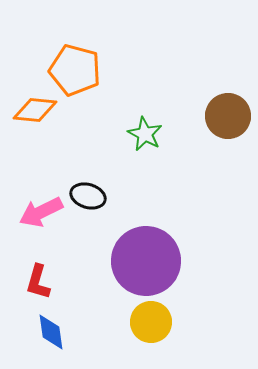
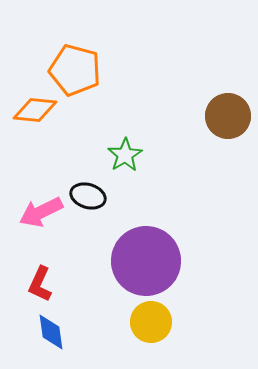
green star: moved 20 px left, 21 px down; rotated 12 degrees clockwise
red L-shape: moved 2 px right, 2 px down; rotated 9 degrees clockwise
